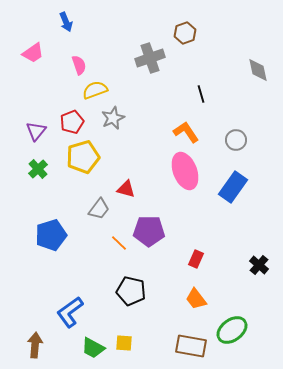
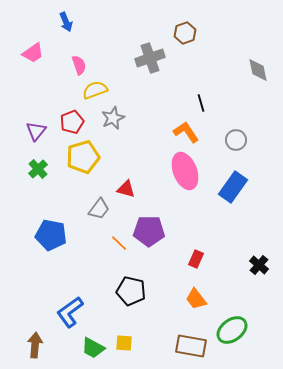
black line: moved 9 px down
blue pentagon: rotated 28 degrees clockwise
